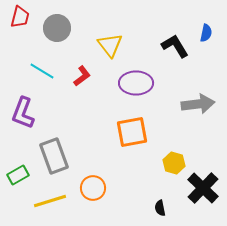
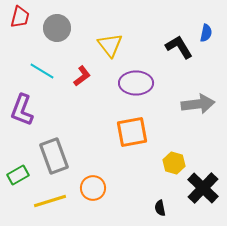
black L-shape: moved 4 px right, 1 px down
purple L-shape: moved 1 px left, 3 px up
